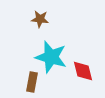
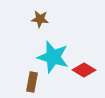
cyan star: moved 2 px right
red diamond: moved 1 px right, 1 px up; rotated 45 degrees counterclockwise
